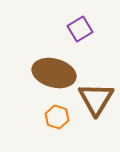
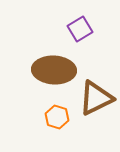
brown ellipse: moved 3 px up; rotated 12 degrees counterclockwise
brown triangle: moved 1 px up; rotated 33 degrees clockwise
